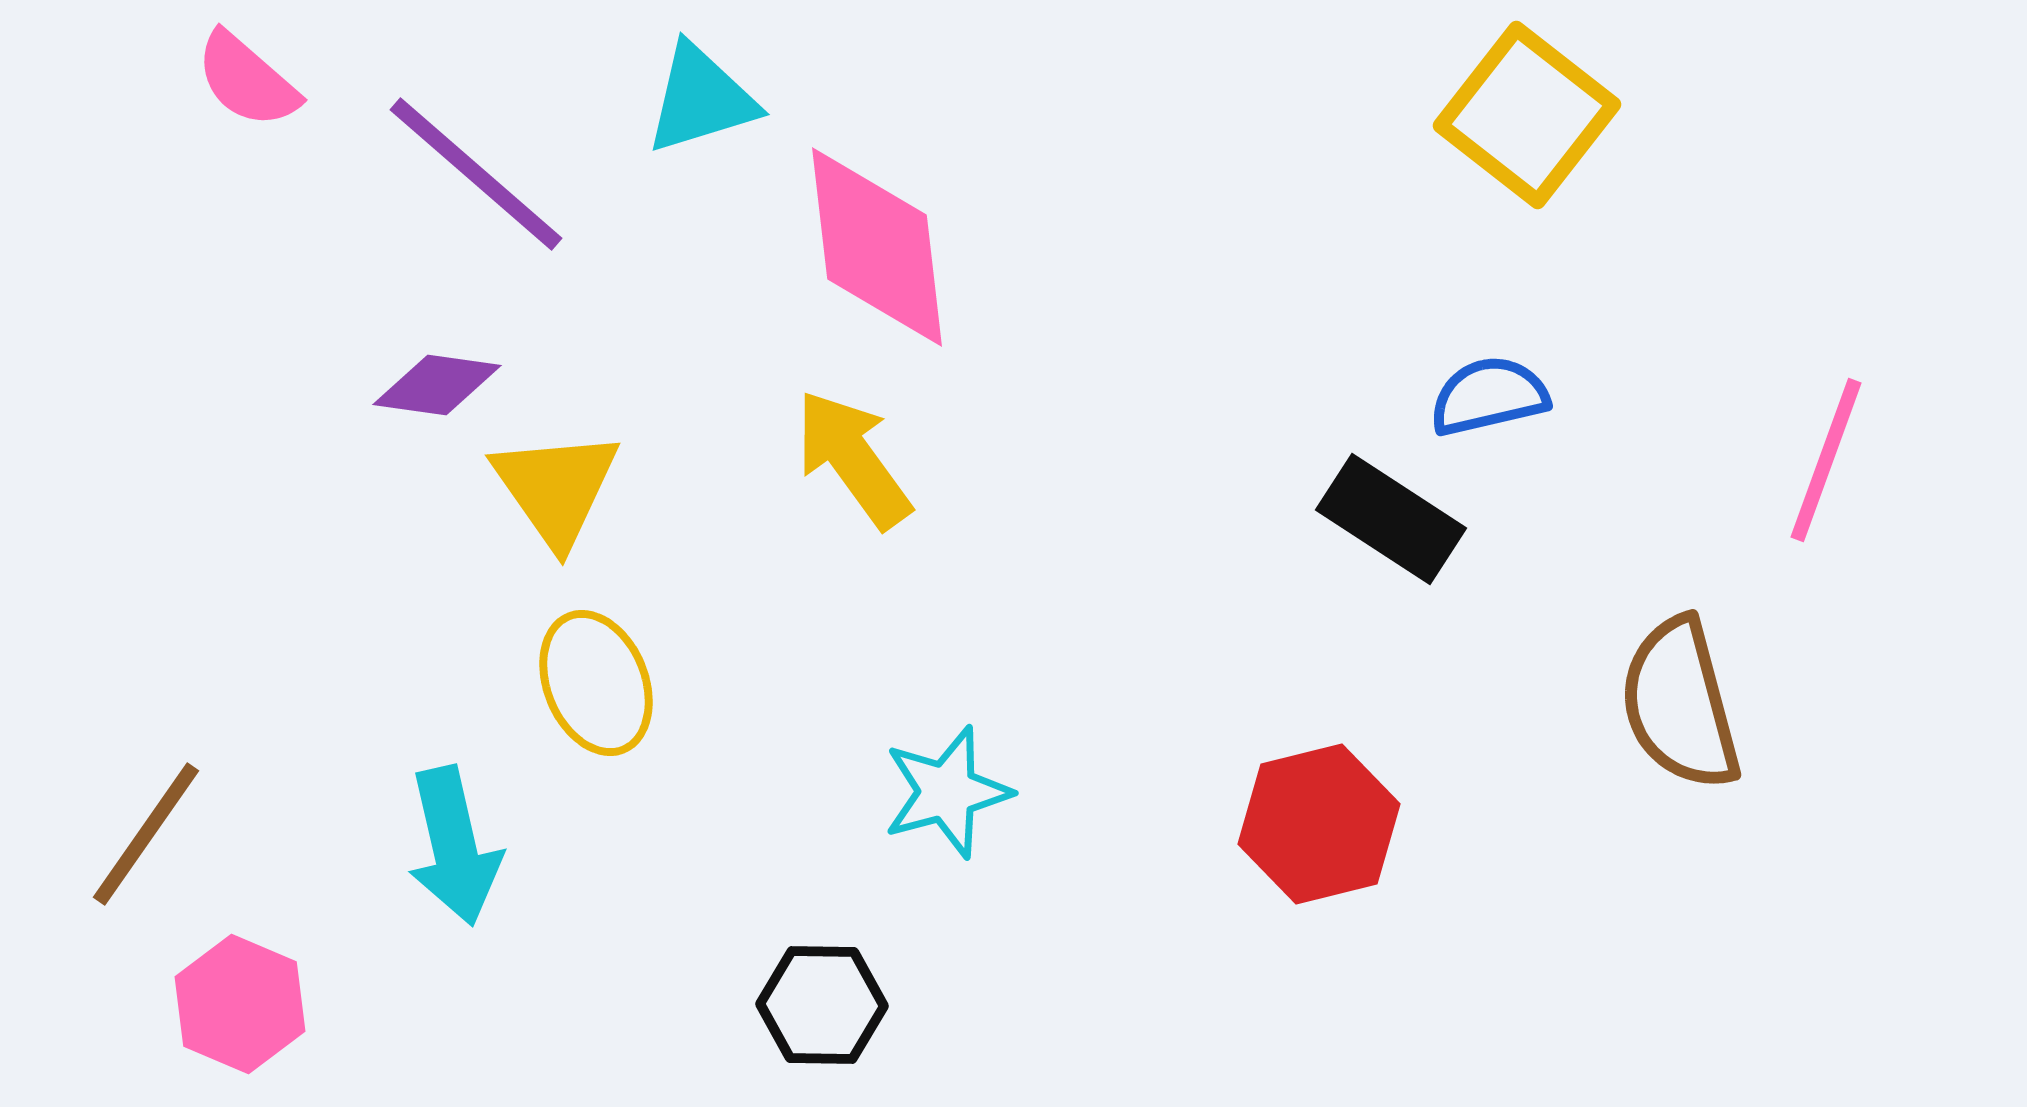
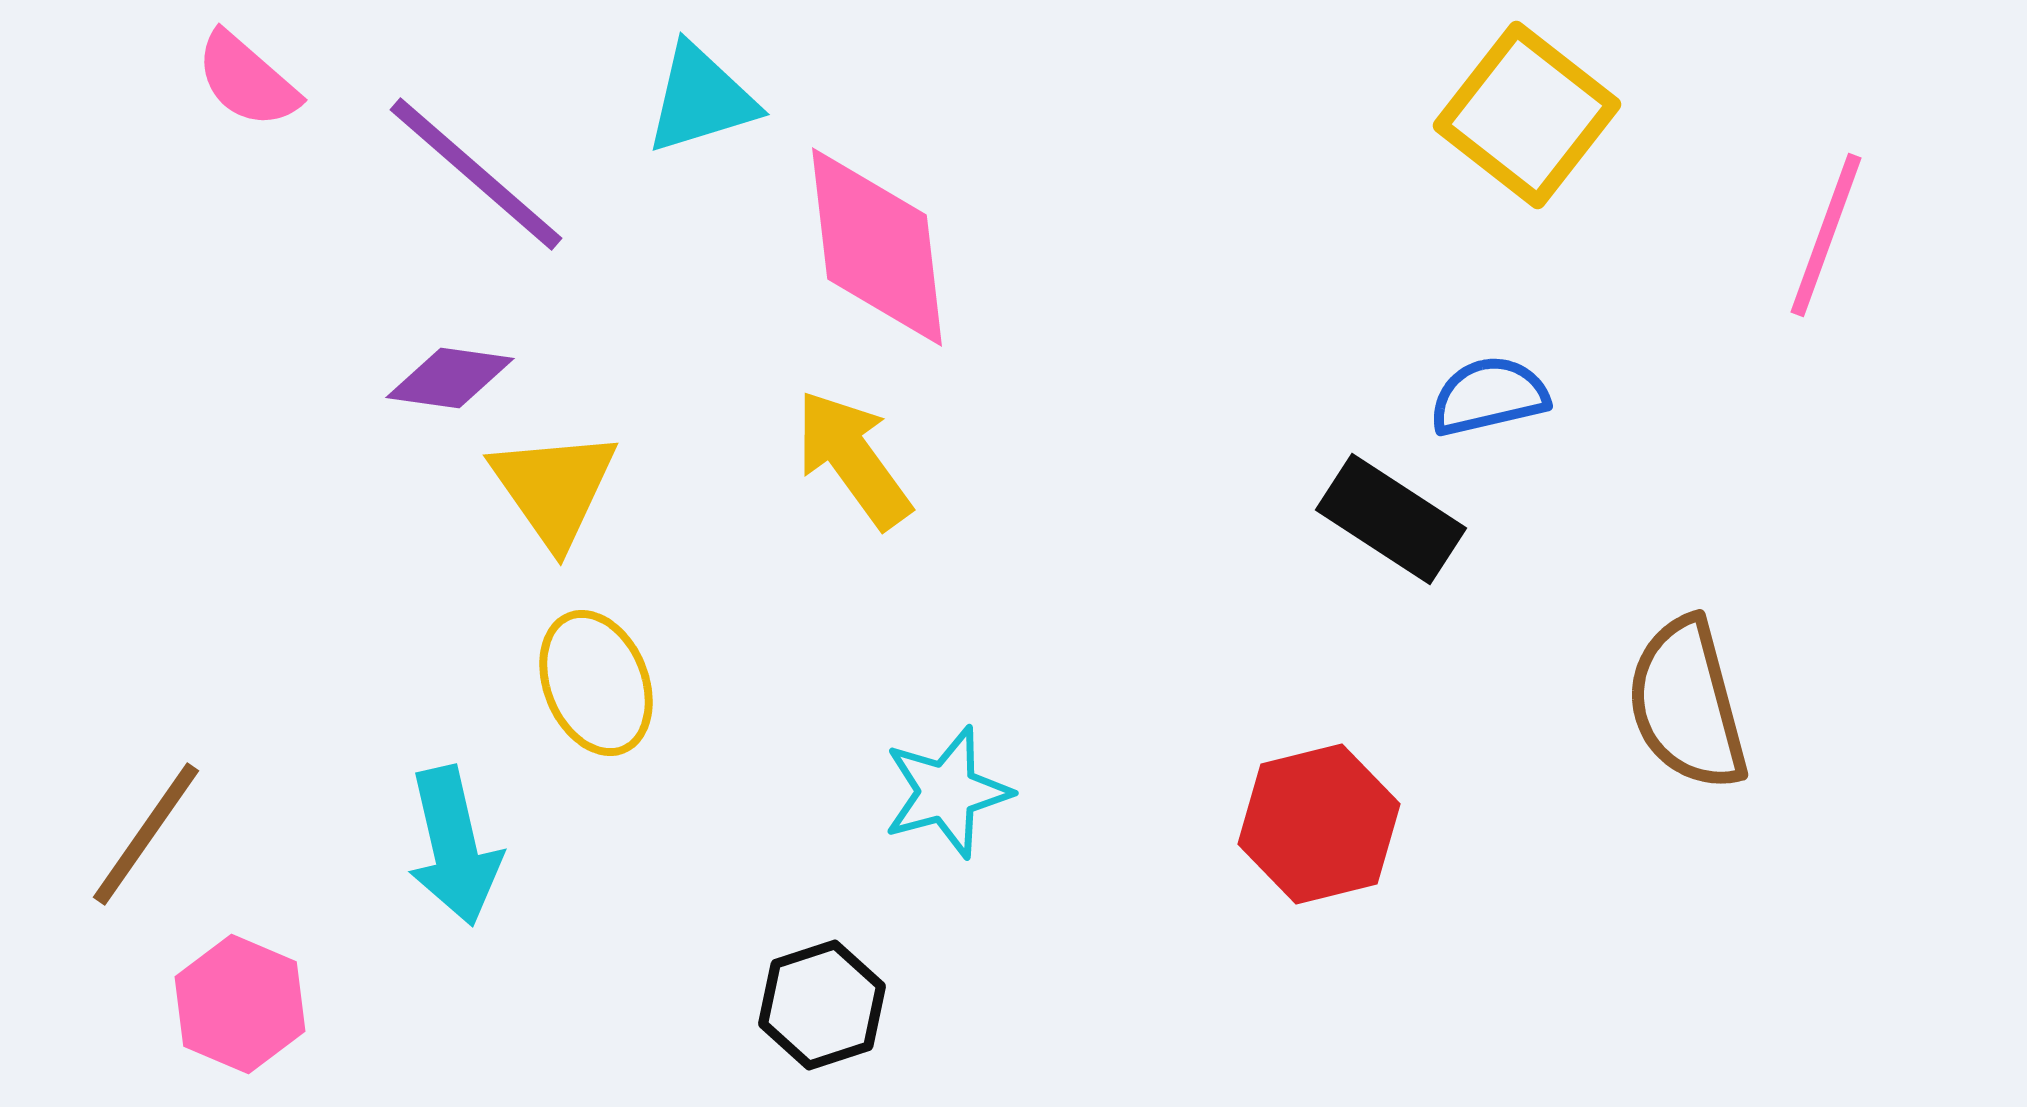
purple diamond: moved 13 px right, 7 px up
pink line: moved 225 px up
yellow triangle: moved 2 px left
brown semicircle: moved 7 px right
black hexagon: rotated 19 degrees counterclockwise
